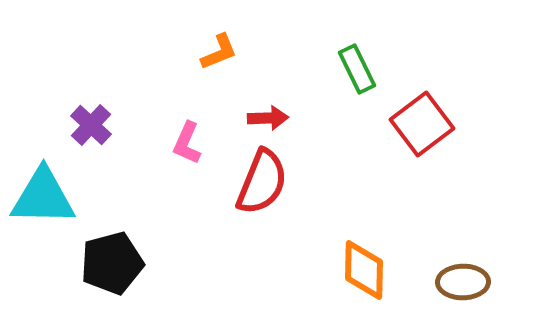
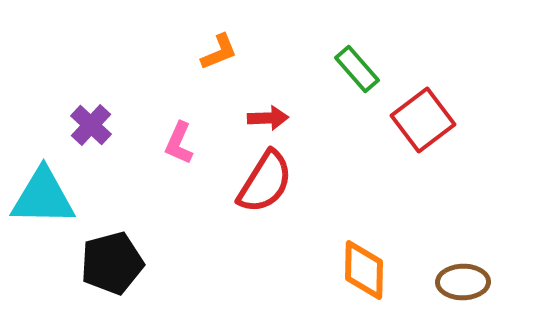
green rectangle: rotated 15 degrees counterclockwise
red square: moved 1 px right, 4 px up
pink L-shape: moved 8 px left
red semicircle: moved 3 px right; rotated 10 degrees clockwise
